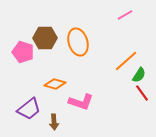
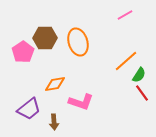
pink pentagon: rotated 20 degrees clockwise
orange diamond: rotated 25 degrees counterclockwise
